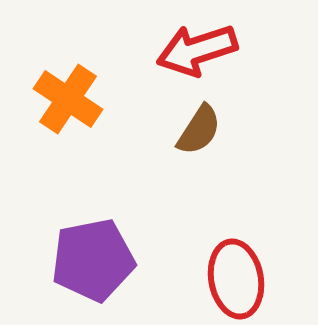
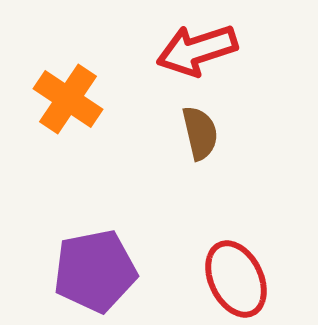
brown semicircle: moved 1 px right, 3 px down; rotated 46 degrees counterclockwise
purple pentagon: moved 2 px right, 11 px down
red ellipse: rotated 16 degrees counterclockwise
